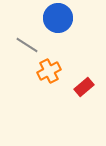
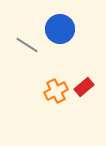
blue circle: moved 2 px right, 11 px down
orange cross: moved 7 px right, 20 px down
